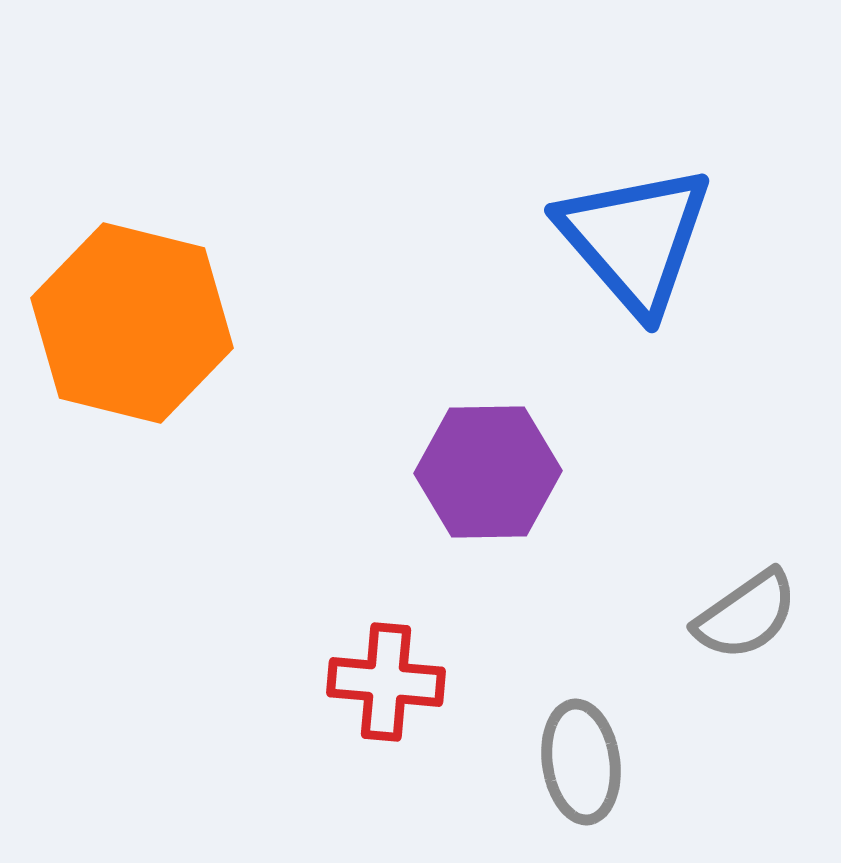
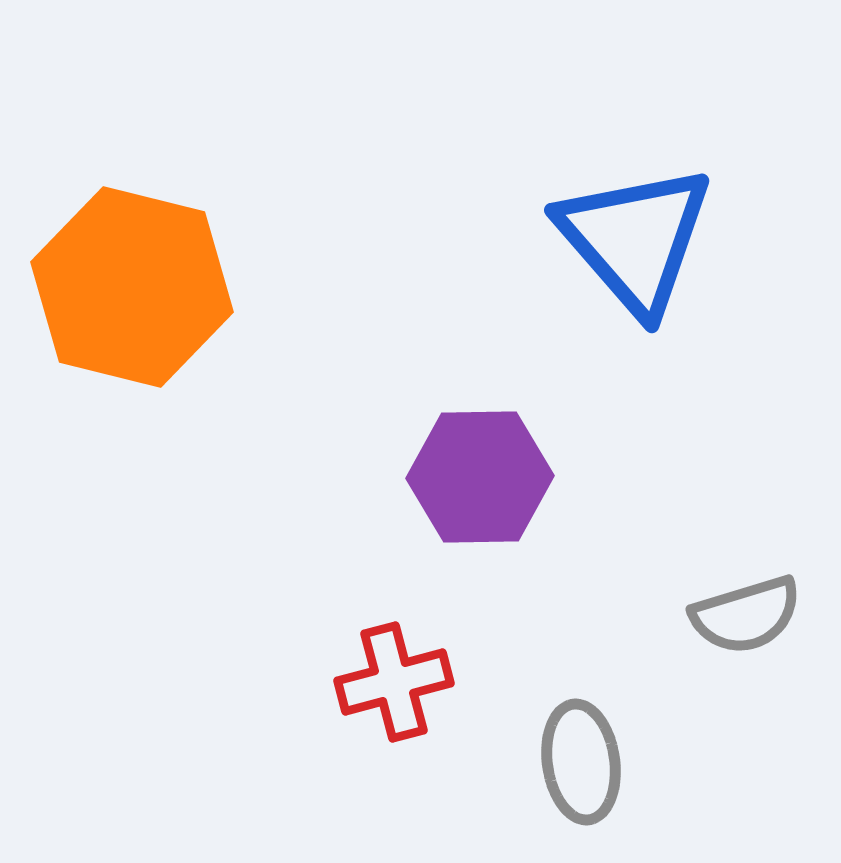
orange hexagon: moved 36 px up
purple hexagon: moved 8 px left, 5 px down
gray semicircle: rotated 18 degrees clockwise
red cross: moved 8 px right; rotated 20 degrees counterclockwise
